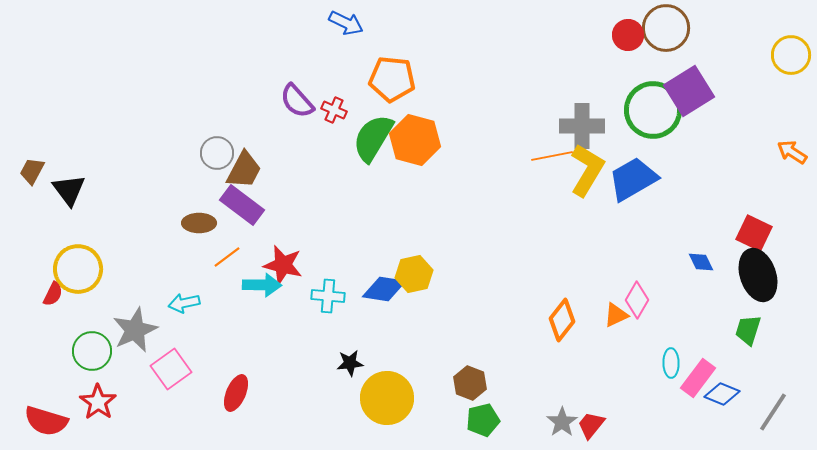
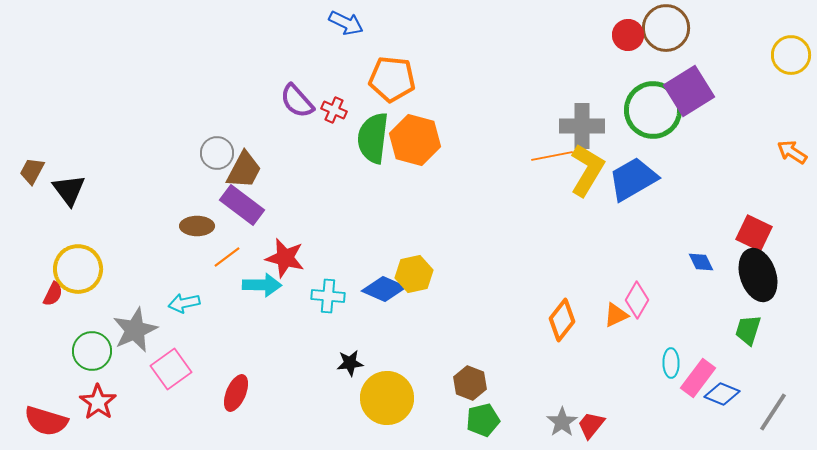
green semicircle at (373, 138): rotated 24 degrees counterclockwise
brown ellipse at (199, 223): moved 2 px left, 3 px down
red star at (283, 265): moved 2 px right, 7 px up
blue diamond at (384, 289): rotated 15 degrees clockwise
